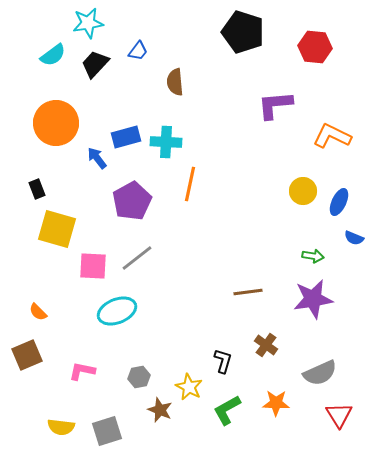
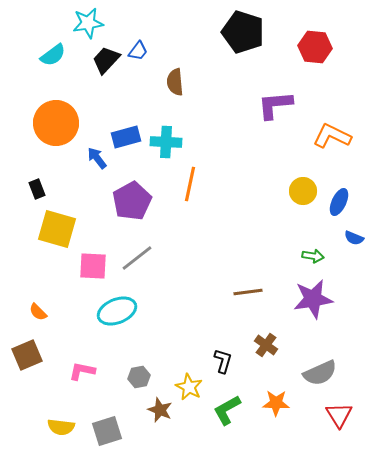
black trapezoid: moved 11 px right, 4 px up
